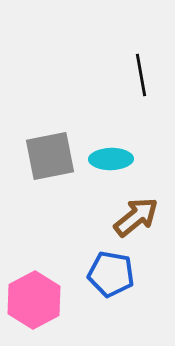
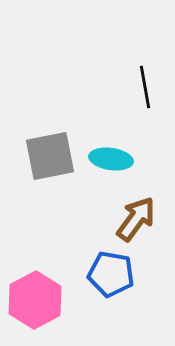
black line: moved 4 px right, 12 px down
cyan ellipse: rotated 9 degrees clockwise
brown arrow: moved 2 px down; rotated 15 degrees counterclockwise
pink hexagon: moved 1 px right
